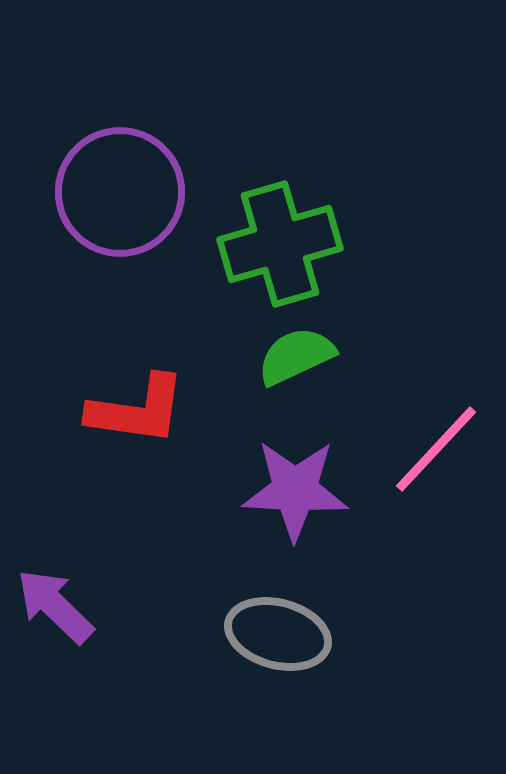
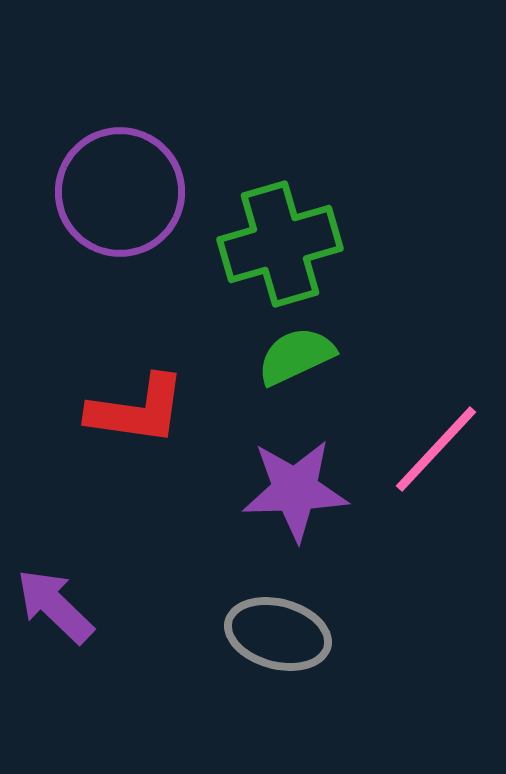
purple star: rotated 5 degrees counterclockwise
